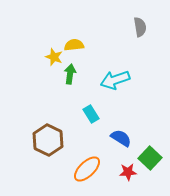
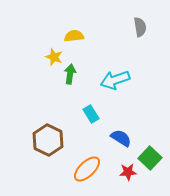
yellow semicircle: moved 9 px up
